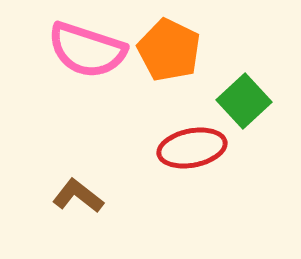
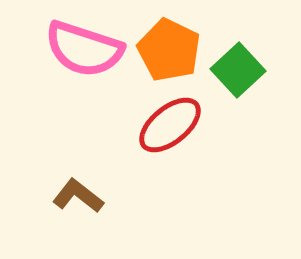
pink semicircle: moved 3 px left, 1 px up
green square: moved 6 px left, 31 px up
red ellipse: moved 22 px left, 23 px up; rotated 28 degrees counterclockwise
